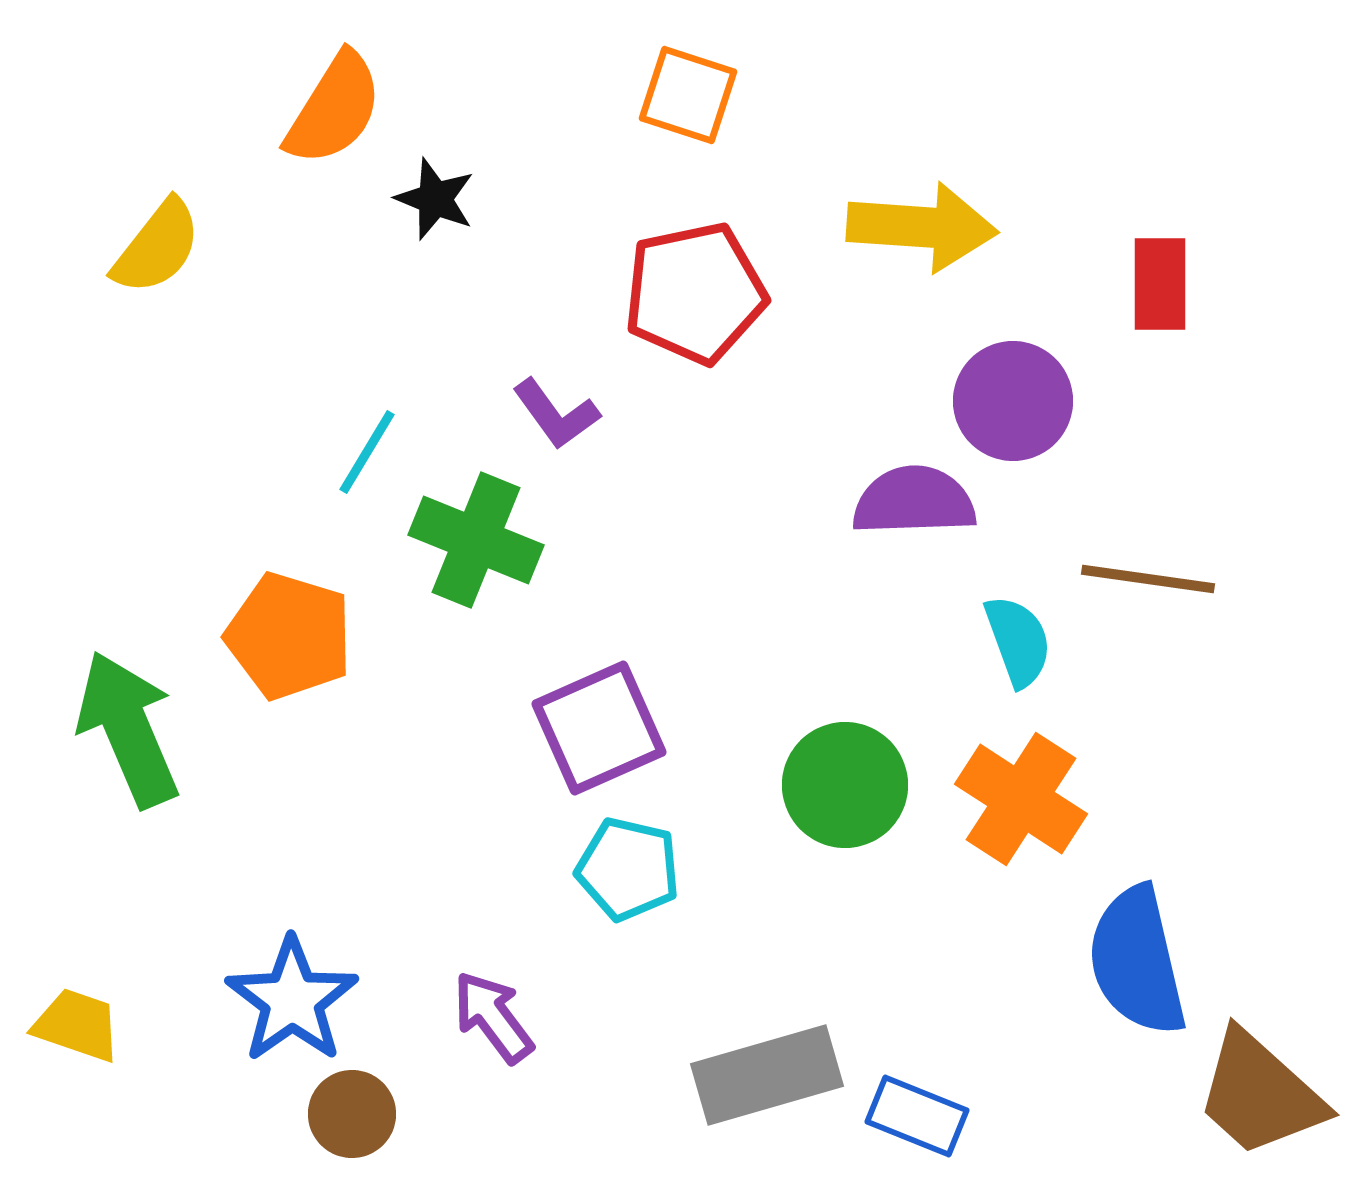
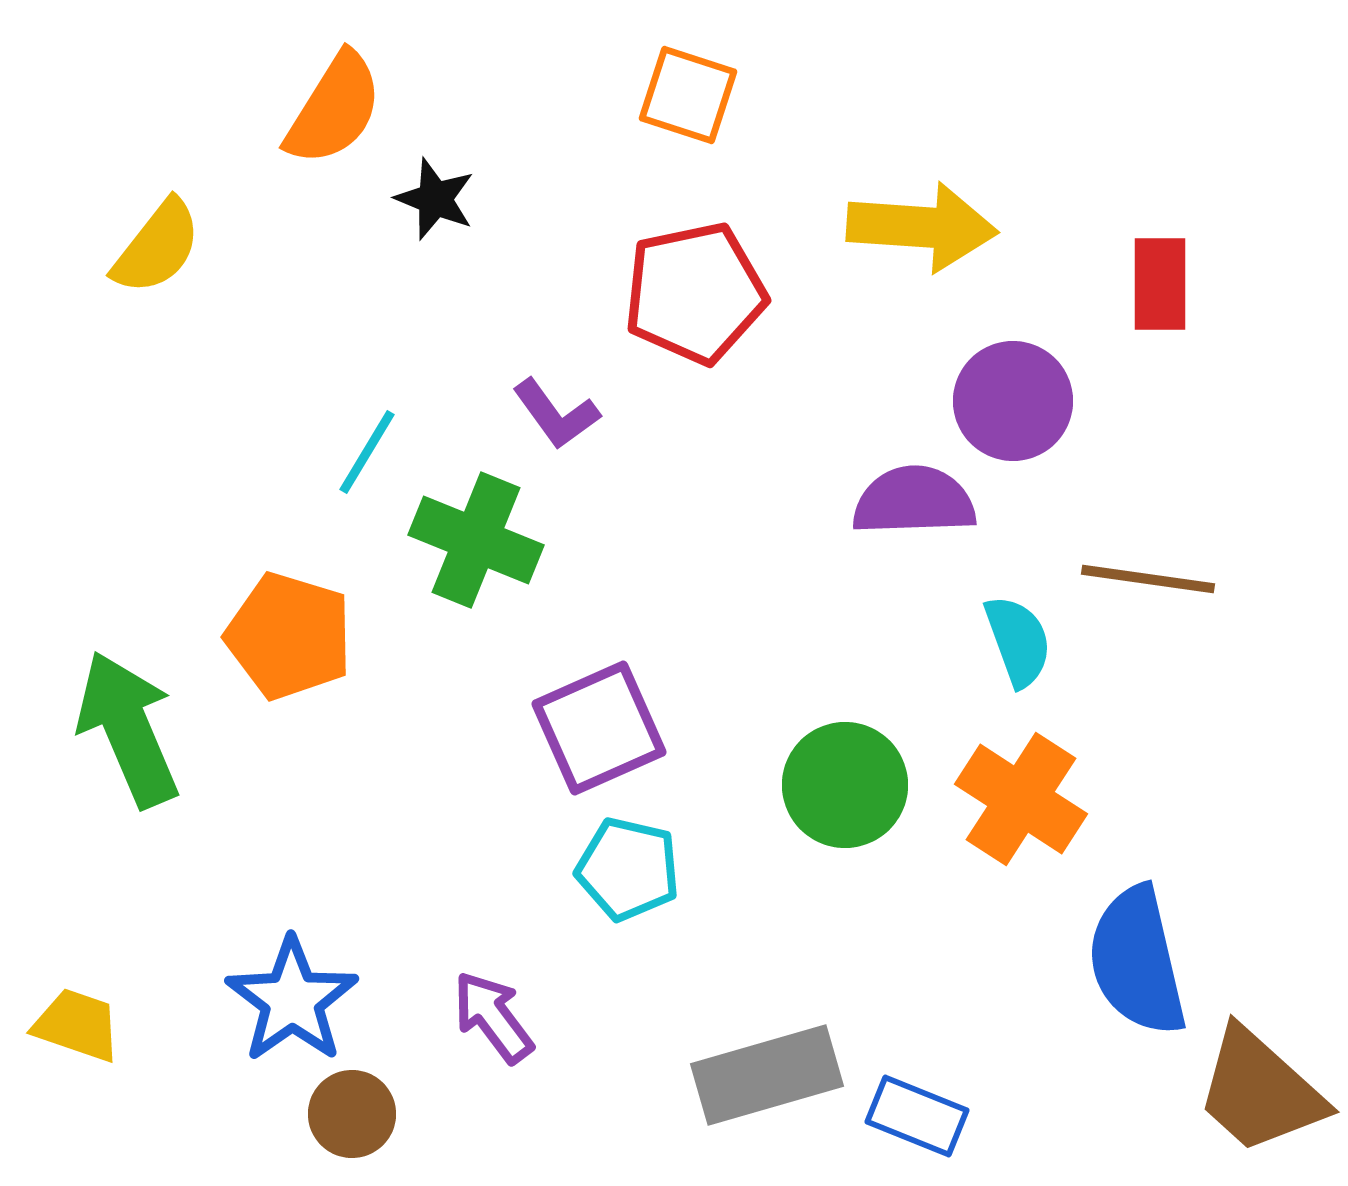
brown trapezoid: moved 3 px up
